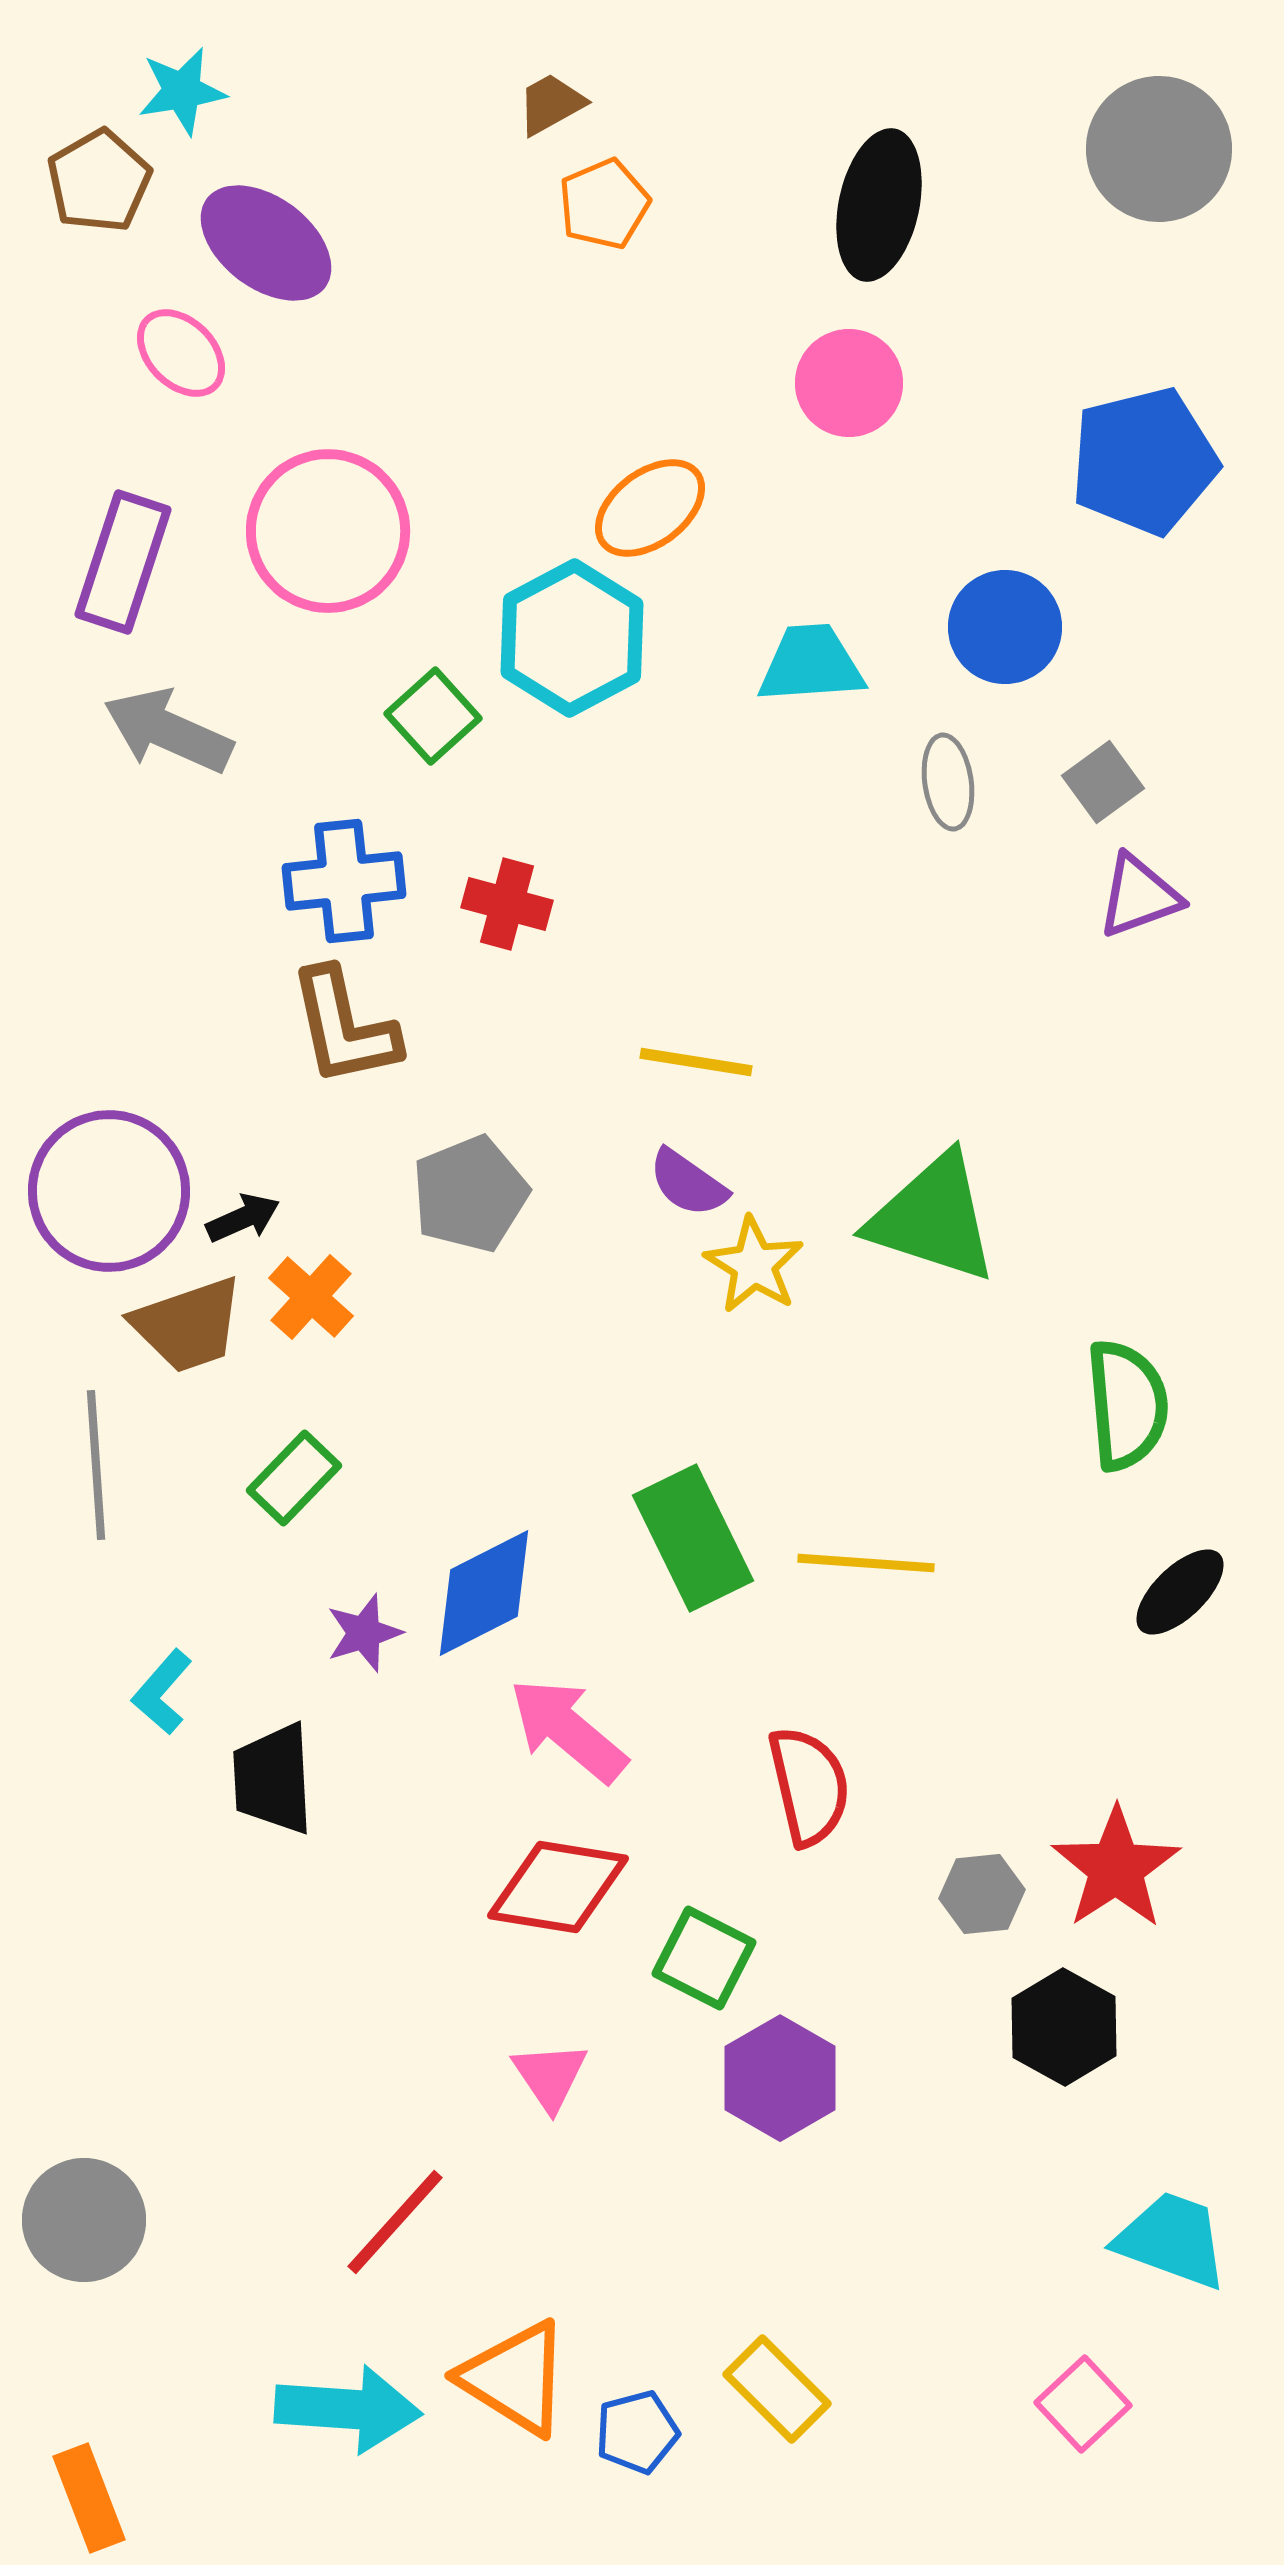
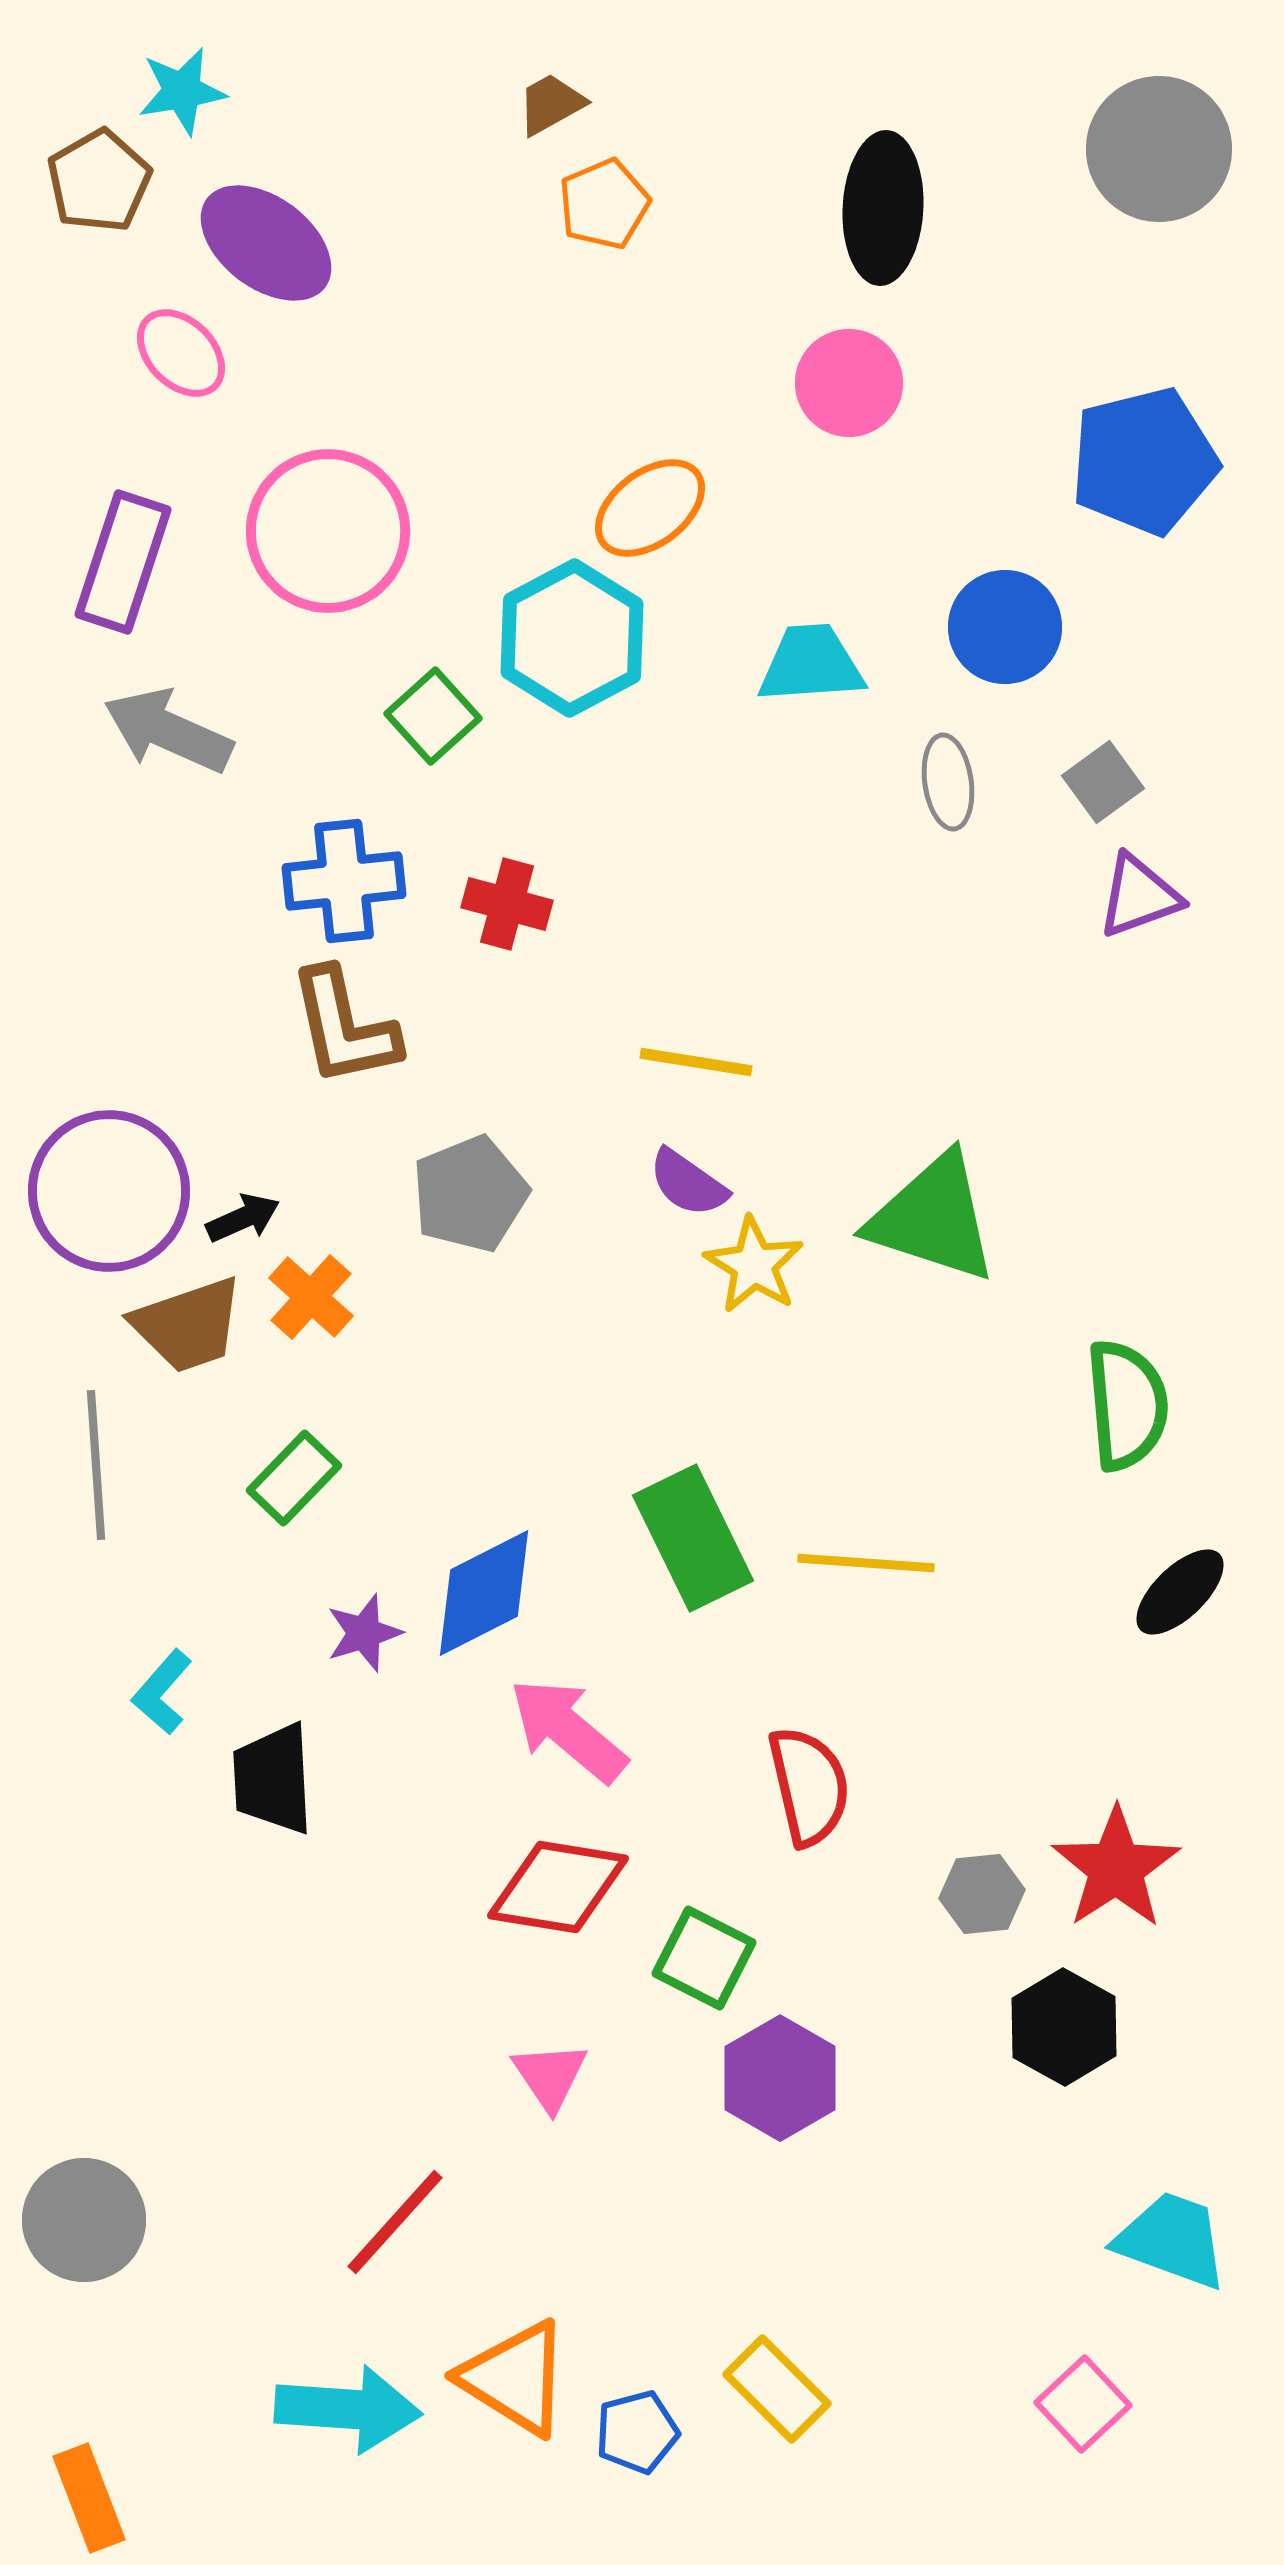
black ellipse at (879, 205): moved 4 px right, 3 px down; rotated 9 degrees counterclockwise
